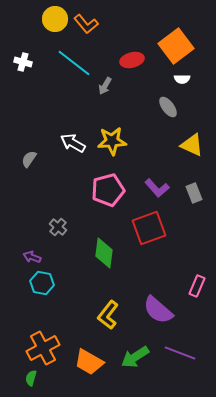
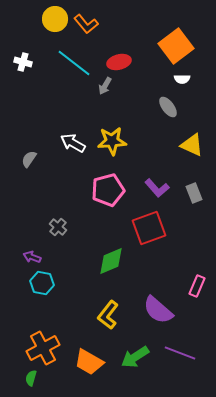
red ellipse: moved 13 px left, 2 px down
green diamond: moved 7 px right, 8 px down; rotated 60 degrees clockwise
